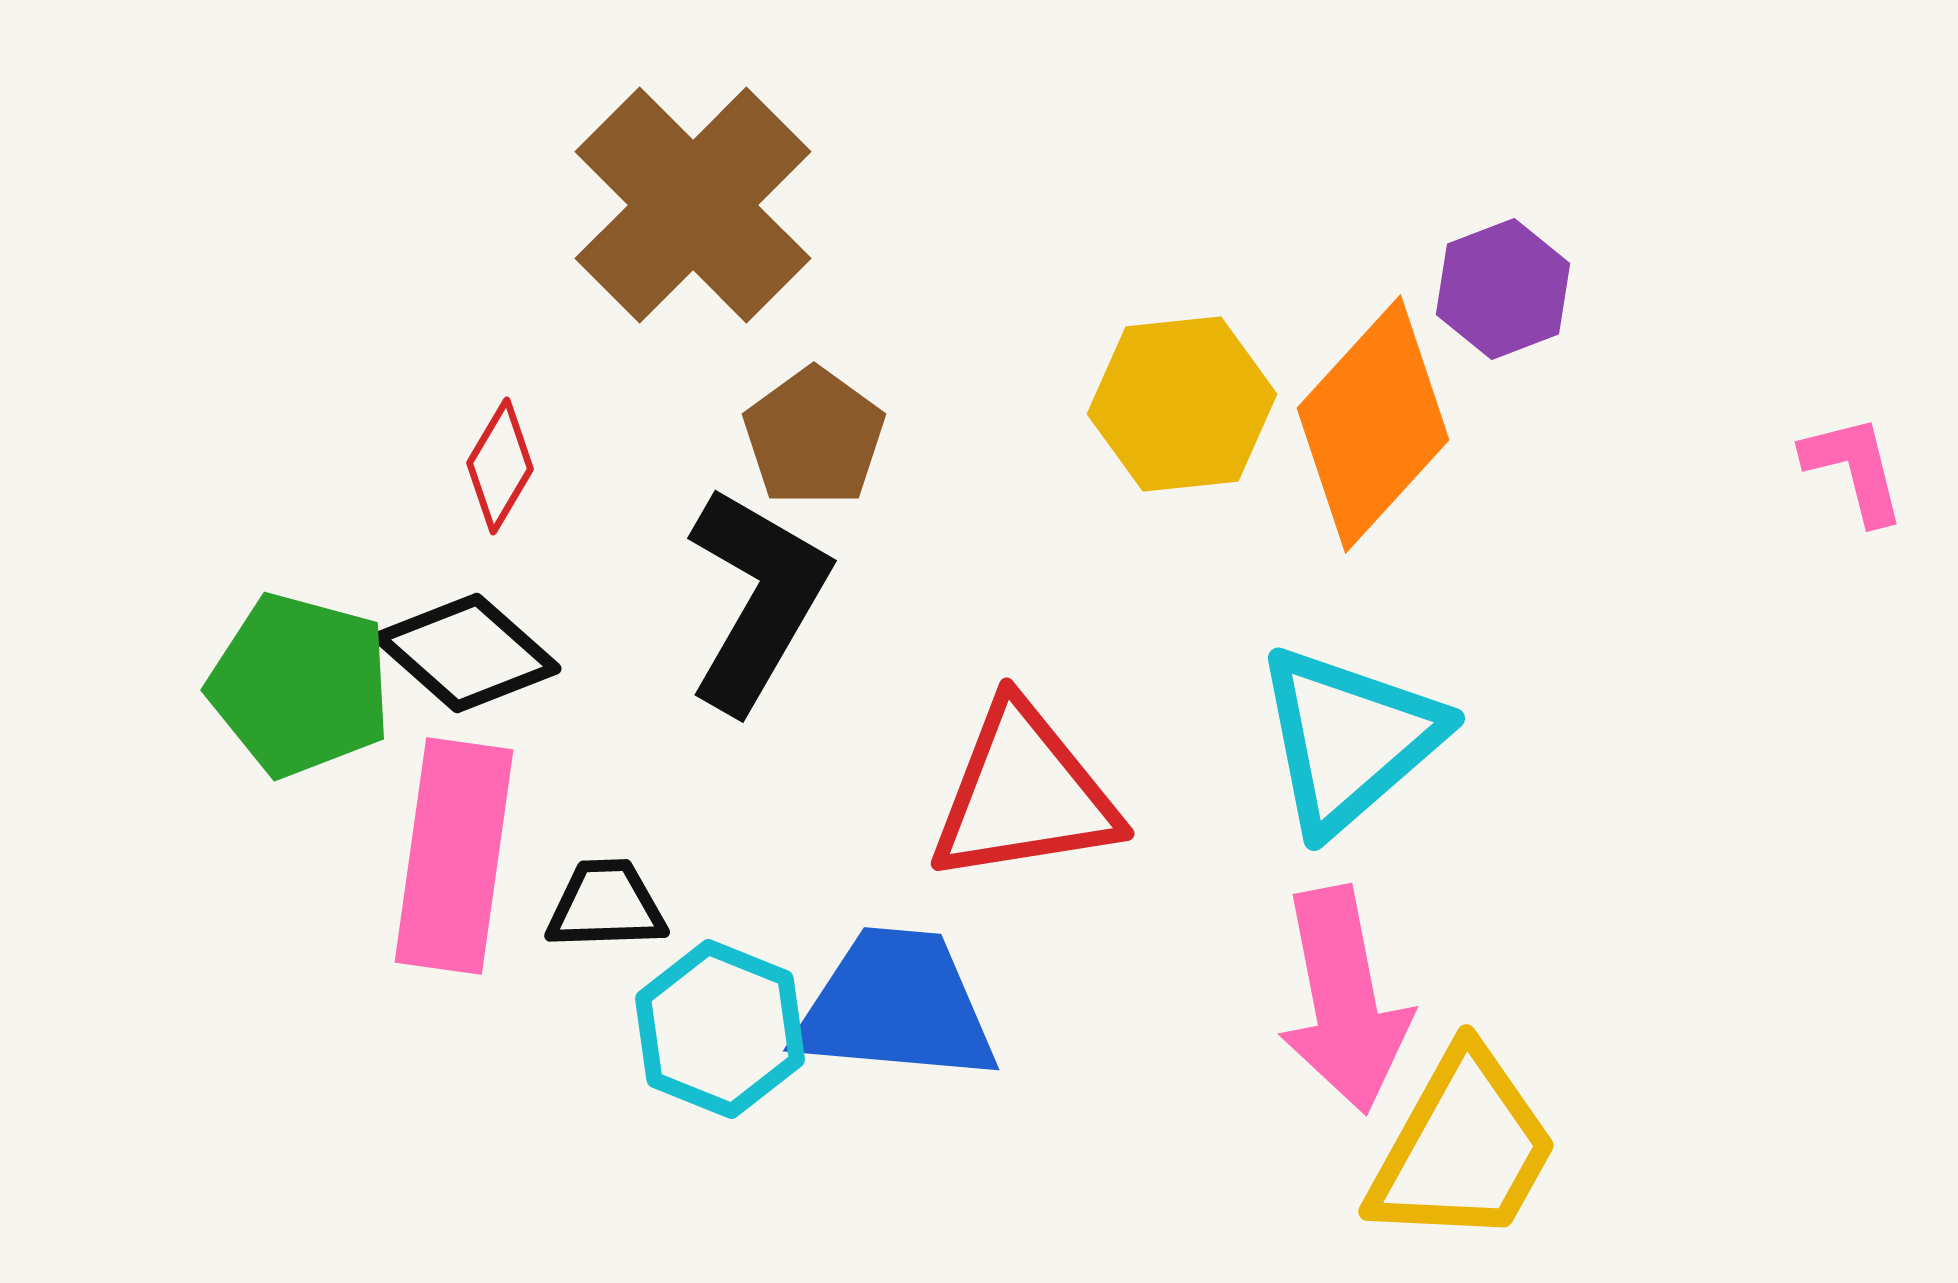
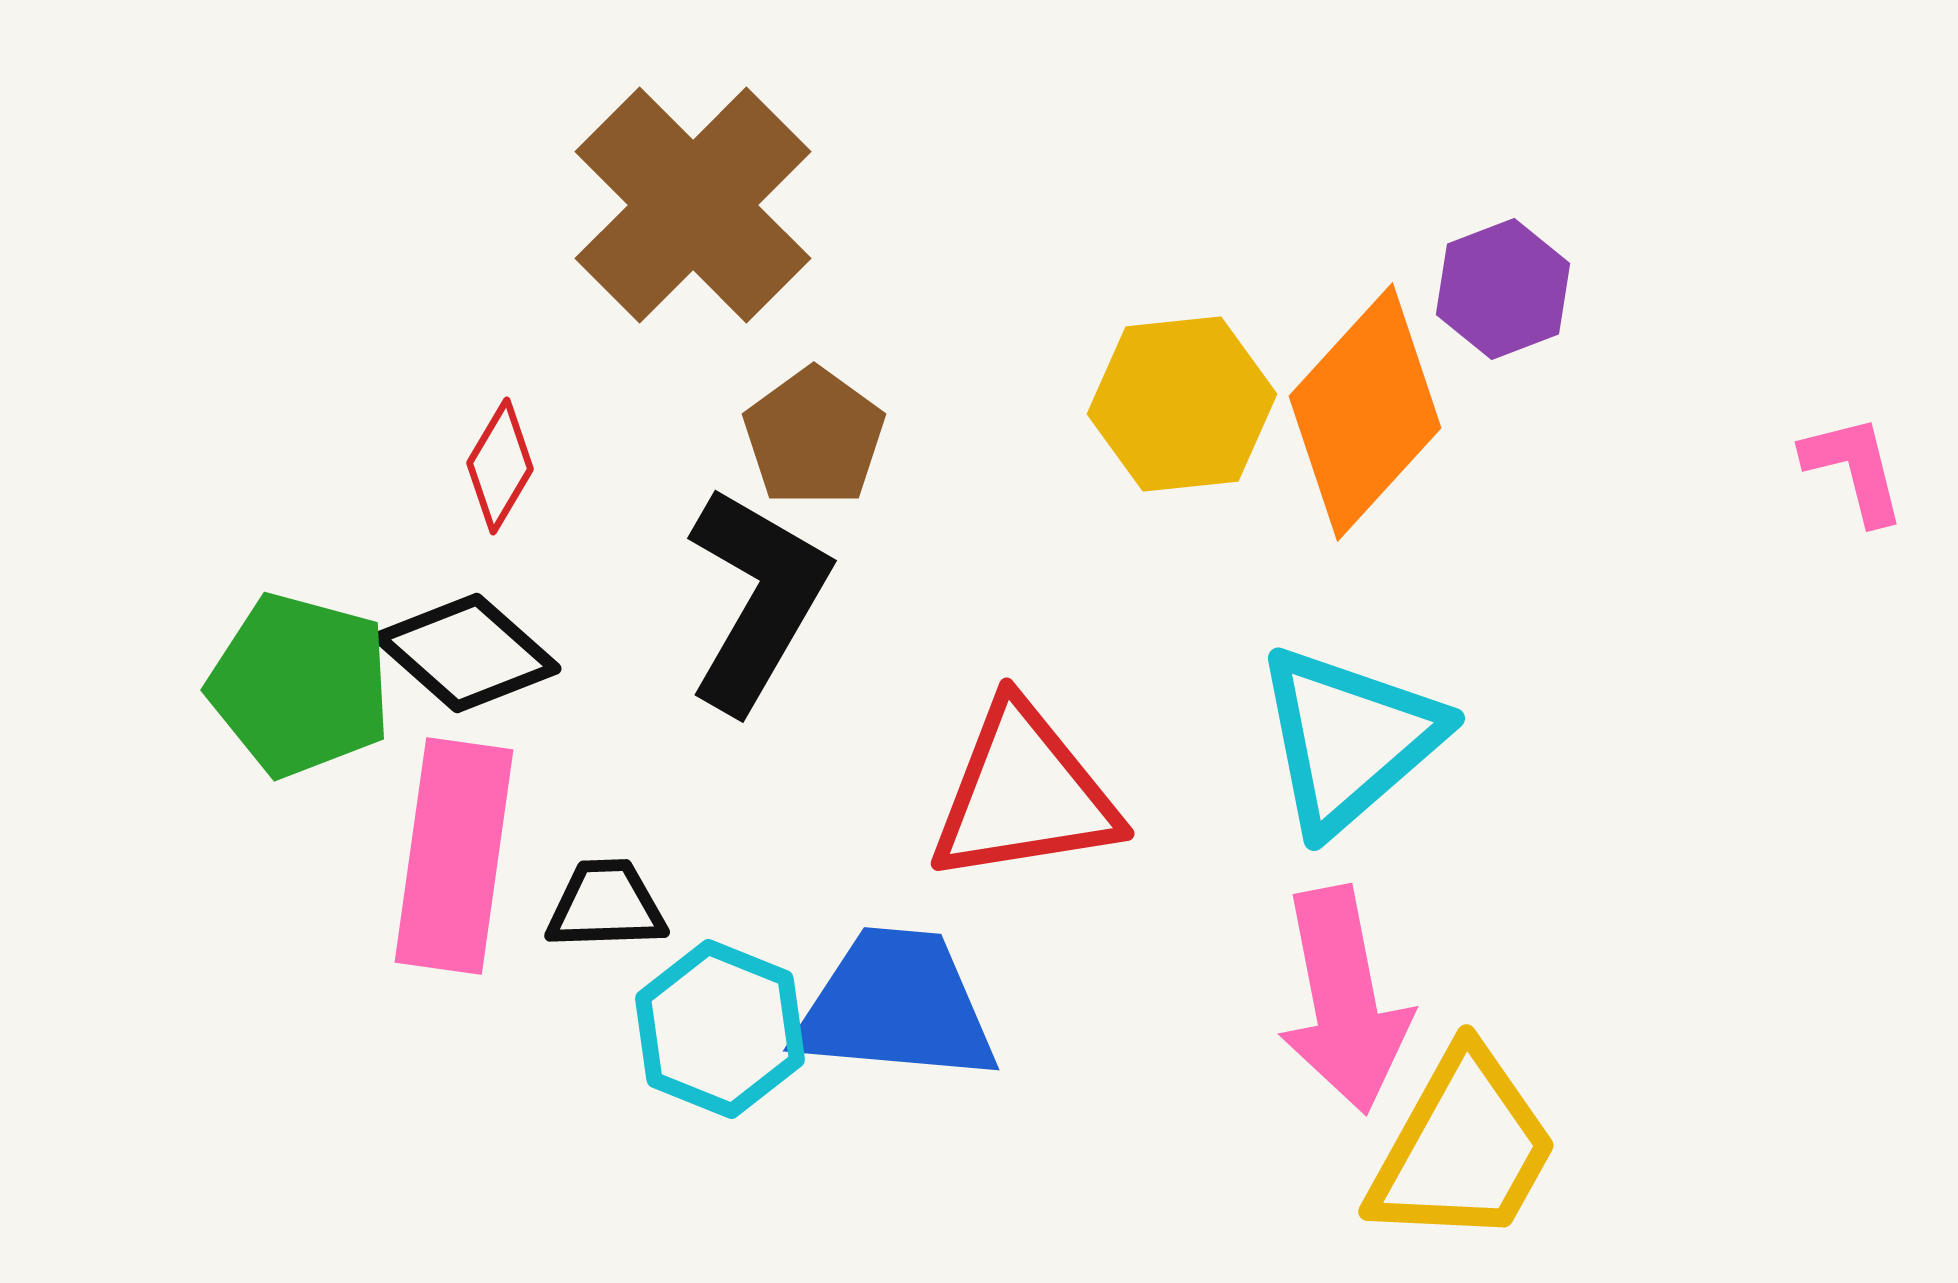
orange diamond: moved 8 px left, 12 px up
